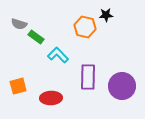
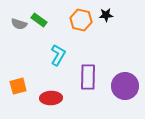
orange hexagon: moved 4 px left, 7 px up
green rectangle: moved 3 px right, 17 px up
cyan L-shape: rotated 75 degrees clockwise
purple circle: moved 3 px right
